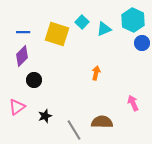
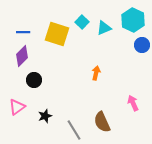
cyan triangle: moved 1 px up
blue circle: moved 2 px down
brown semicircle: rotated 115 degrees counterclockwise
